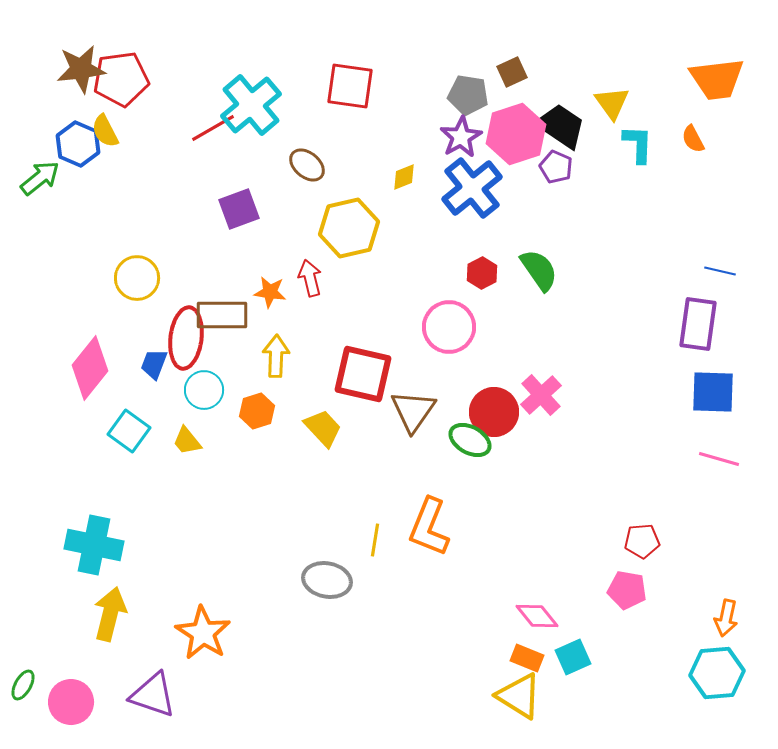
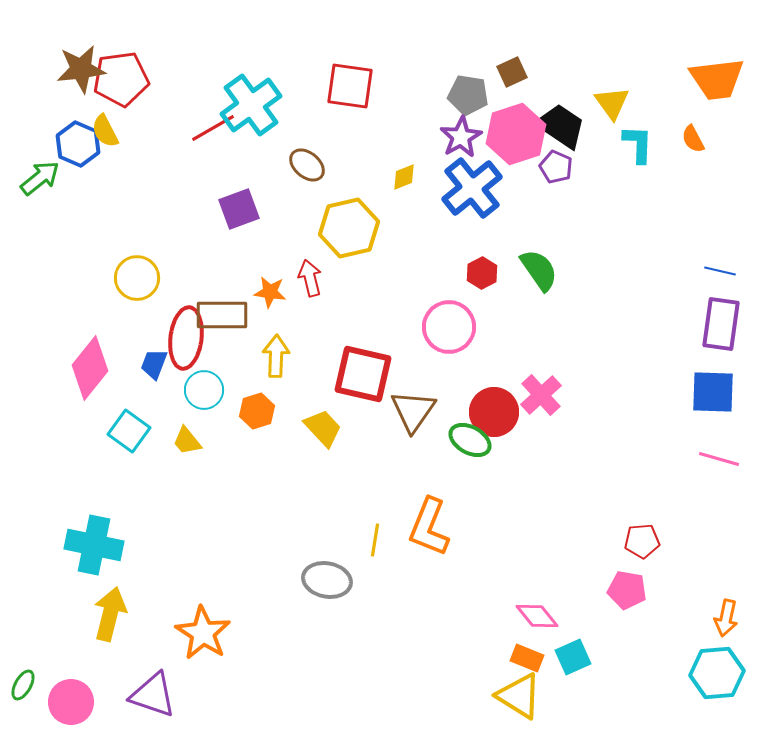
cyan cross at (251, 105): rotated 4 degrees clockwise
purple rectangle at (698, 324): moved 23 px right
